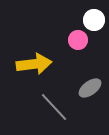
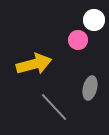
yellow arrow: rotated 8 degrees counterclockwise
gray ellipse: rotated 40 degrees counterclockwise
